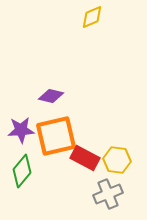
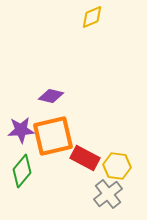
orange square: moved 3 px left
yellow hexagon: moved 6 px down
gray cross: rotated 16 degrees counterclockwise
